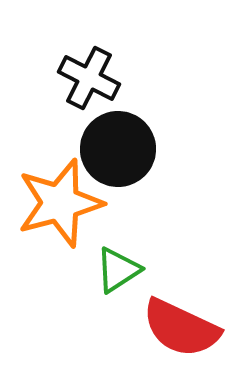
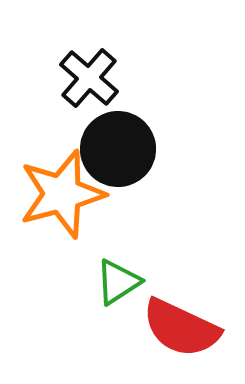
black cross: rotated 14 degrees clockwise
orange star: moved 2 px right, 9 px up
green triangle: moved 12 px down
